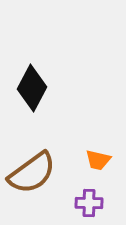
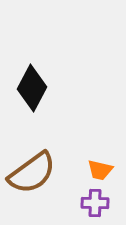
orange trapezoid: moved 2 px right, 10 px down
purple cross: moved 6 px right
